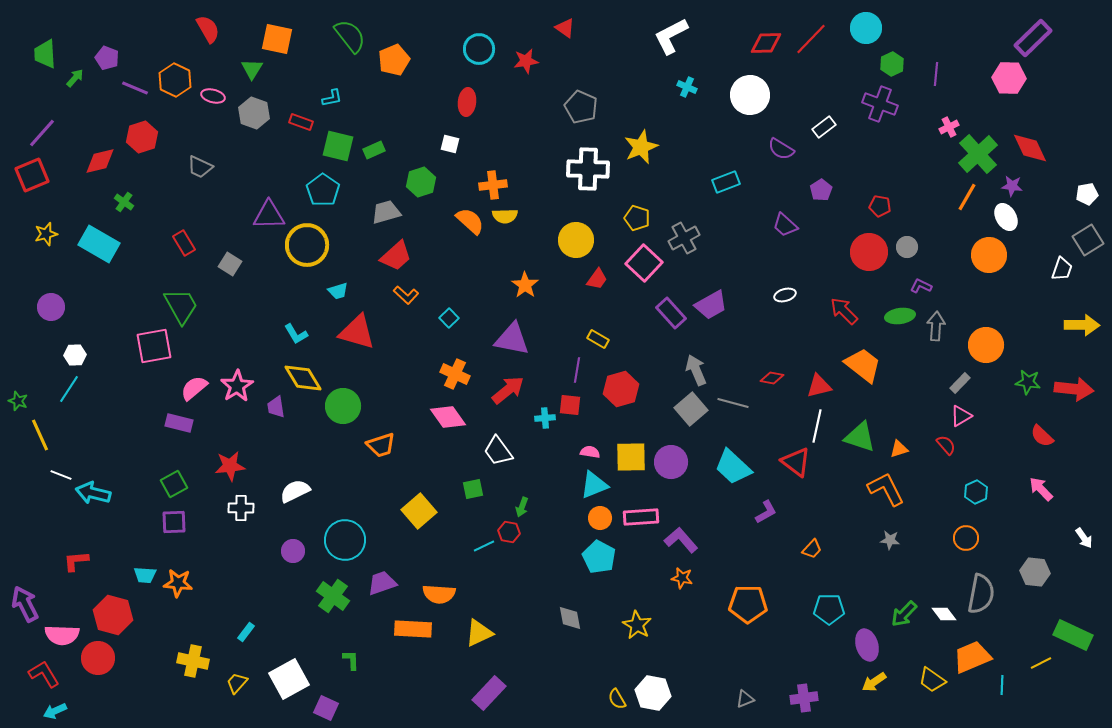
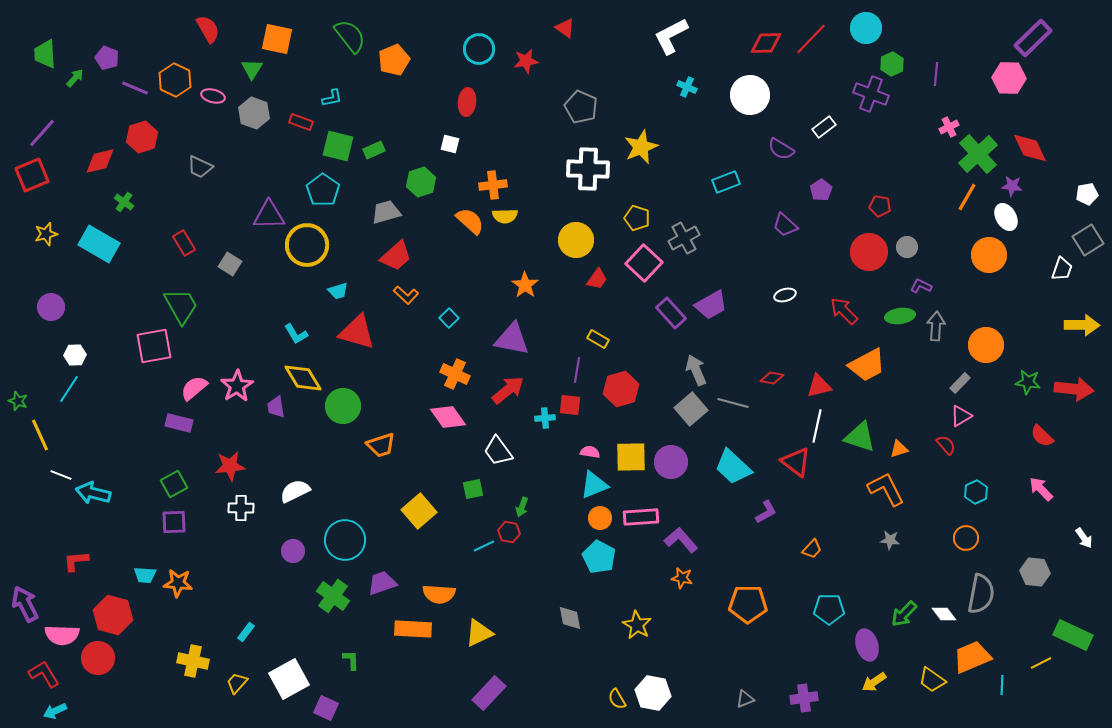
purple cross at (880, 104): moved 9 px left, 10 px up
orange trapezoid at (863, 365): moved 4 px right; rotated 114 degrees clockwise
